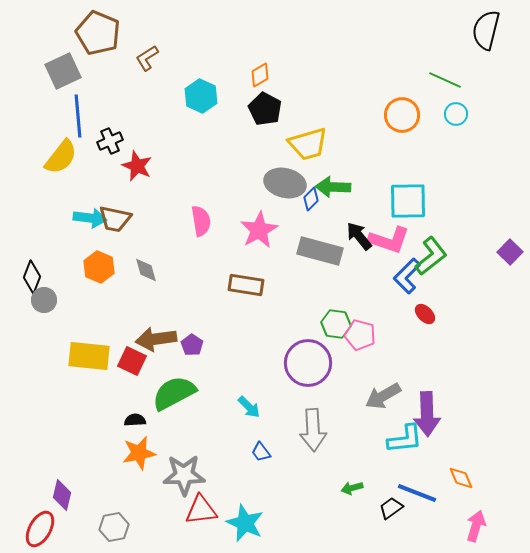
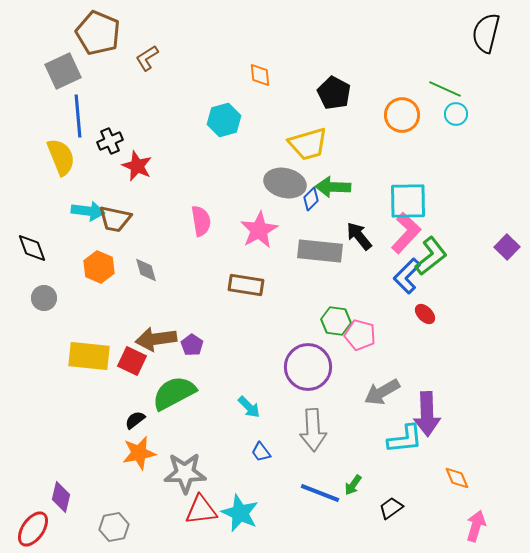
black semicircle at (486, 30): moved 3 px down
orange diamond at (260, 75): rotated 65 degrees counterclockwise
green line at (445, 80): moved 9 px down
cyan hexagon at (201, 96): moved 23 px right, 24 px down; rotated 20 degrees clockwise
black pentagon at (265, 109): moved 69 px right, 16 px up
yellow semicircle at (61, 157): rotated 60 degrees counterclockwise
cyan arrow at (90, 218): moved 2 px left, 7 px up
pink L-shape at (389, 240): moved 17 px right, 7 px up; rotated 66 degrees counterclockwise
gray rectangle at (320, 251): rotated 9 degrees counterclockwise
purple square at (510, 252): moved 3 px left, 5 px up
black diamond at (32, 277): moved 29 px up; rotated 40 degrees counterclockwise
gray circle at (44, 300): moved 2 px up
green hexagon at (336, 324): moved 3 px up
purple circle at (308, 363): moved 4 px down
gray arrow at (383, 396): moved 1 px left, 4 px up
black semicircle at (135, 420): rotated 35 degrees counterclockwise
gray star at (184, 475): moved 1 px right, 2 px up
orange diamond at (461, 478): moved 4 px left
green arrow at (352, 488): moved 1 px right, 3 px up; rotated 40 degrees counterclockwise
blue line at (417, 493): moved 97 px left
purple diamond at (62, 495): moved 1 px left, 2 px down
cyan star at (245, 523): moved 5 px left, 10 px up
red ellipse at (40, 529): moved 7 px left; rotated 6 degrees clockwise
